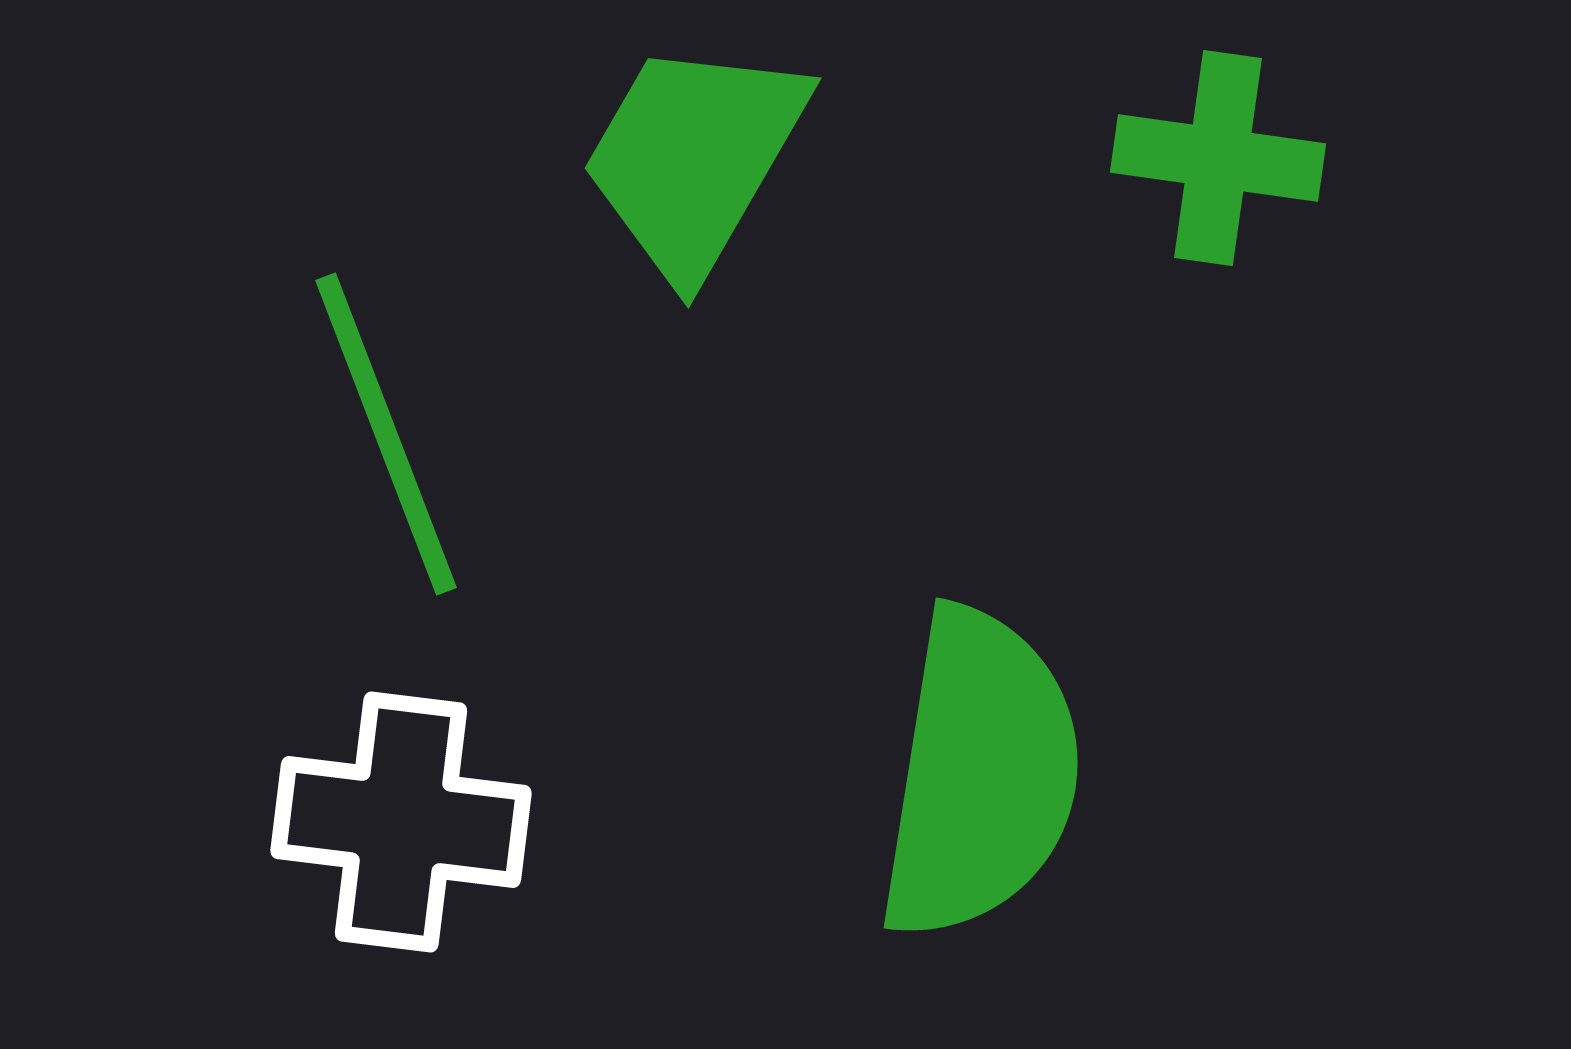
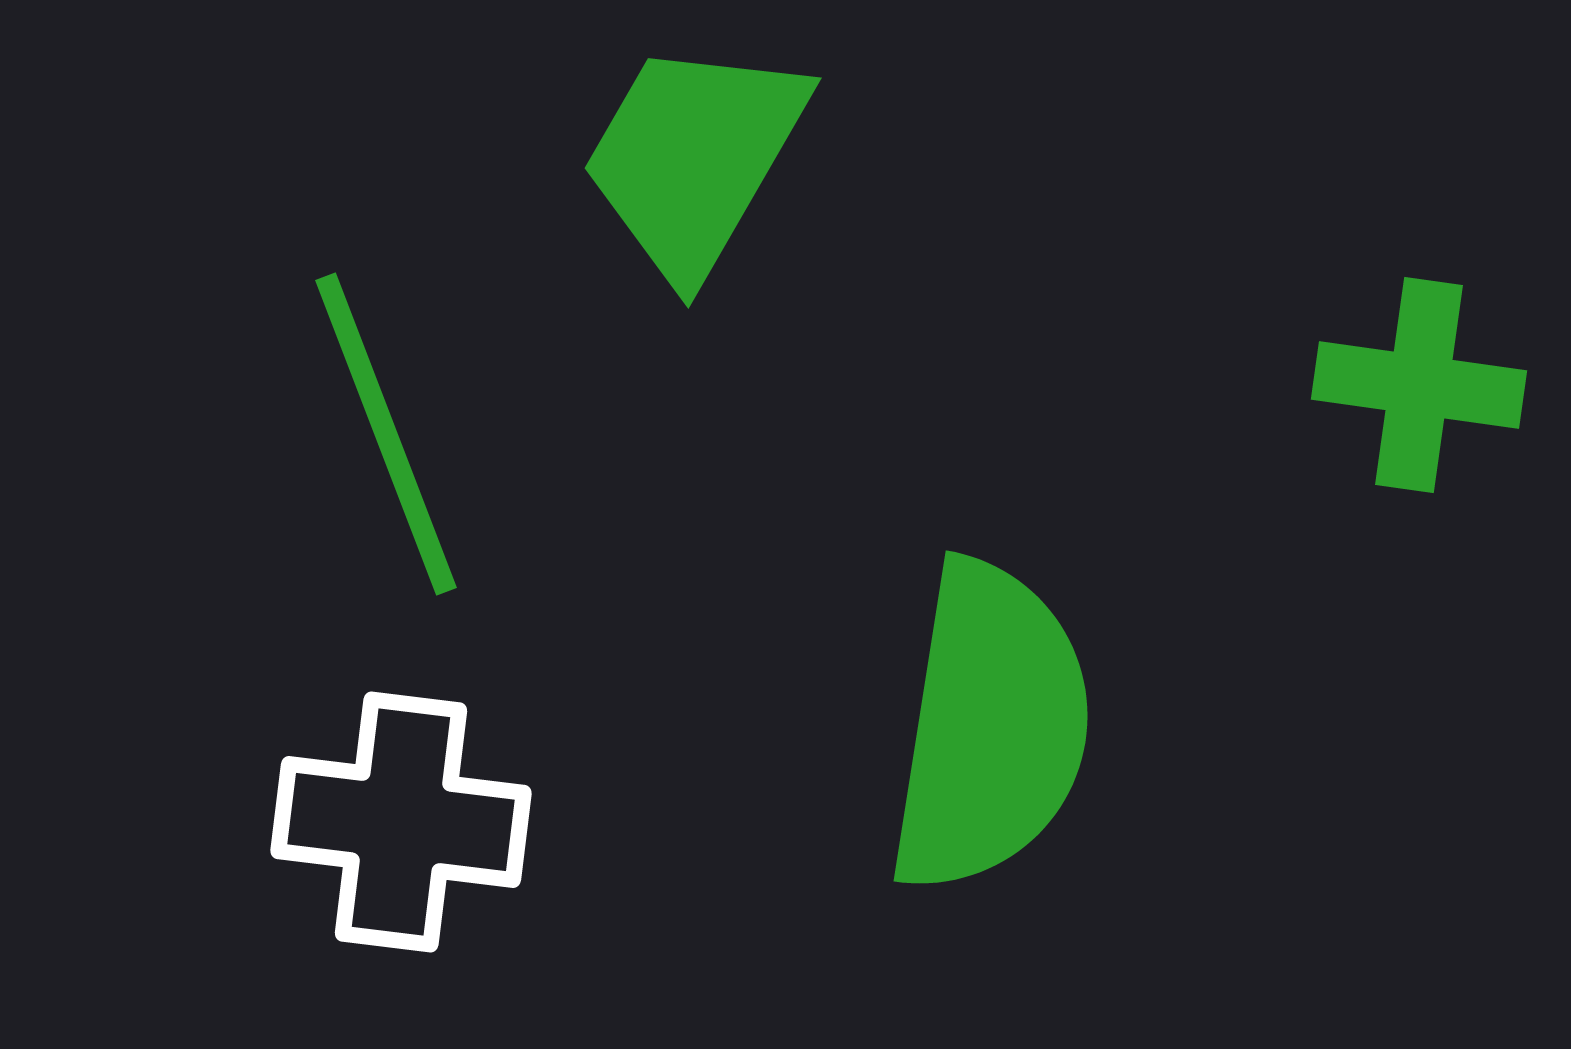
green cross: moved 201 px right, 227 px down
green semicircle: moved 10 px right, 47 px up
